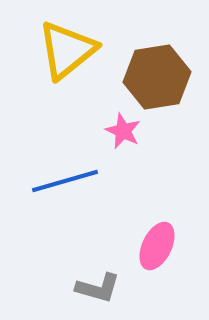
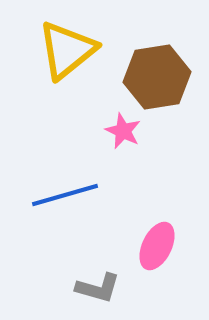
blue line: moved 14 px down
